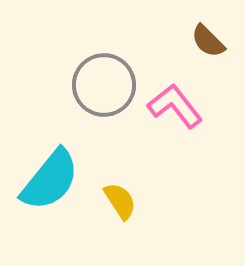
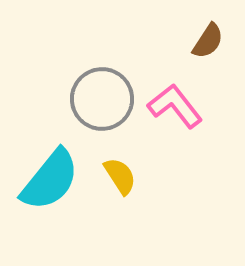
brown semicircle: rotated 102 degrees counterclockwise
gray circle: moved 2 px left, 14 px down
yellow semicircle: moved 25 px up
